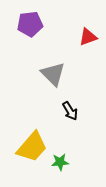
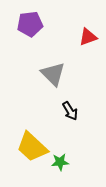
yellow trapezoid: rotated 92 degrees clockwise
